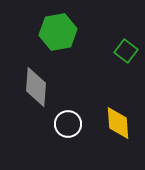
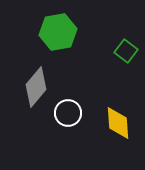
gray diamond: rotated 36 degrees clockwise
white circle: moved 11 px up
